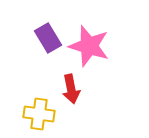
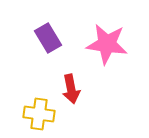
pink star: moved 18 px right, 2 px up; rotated 9 degrees counterclockwise
